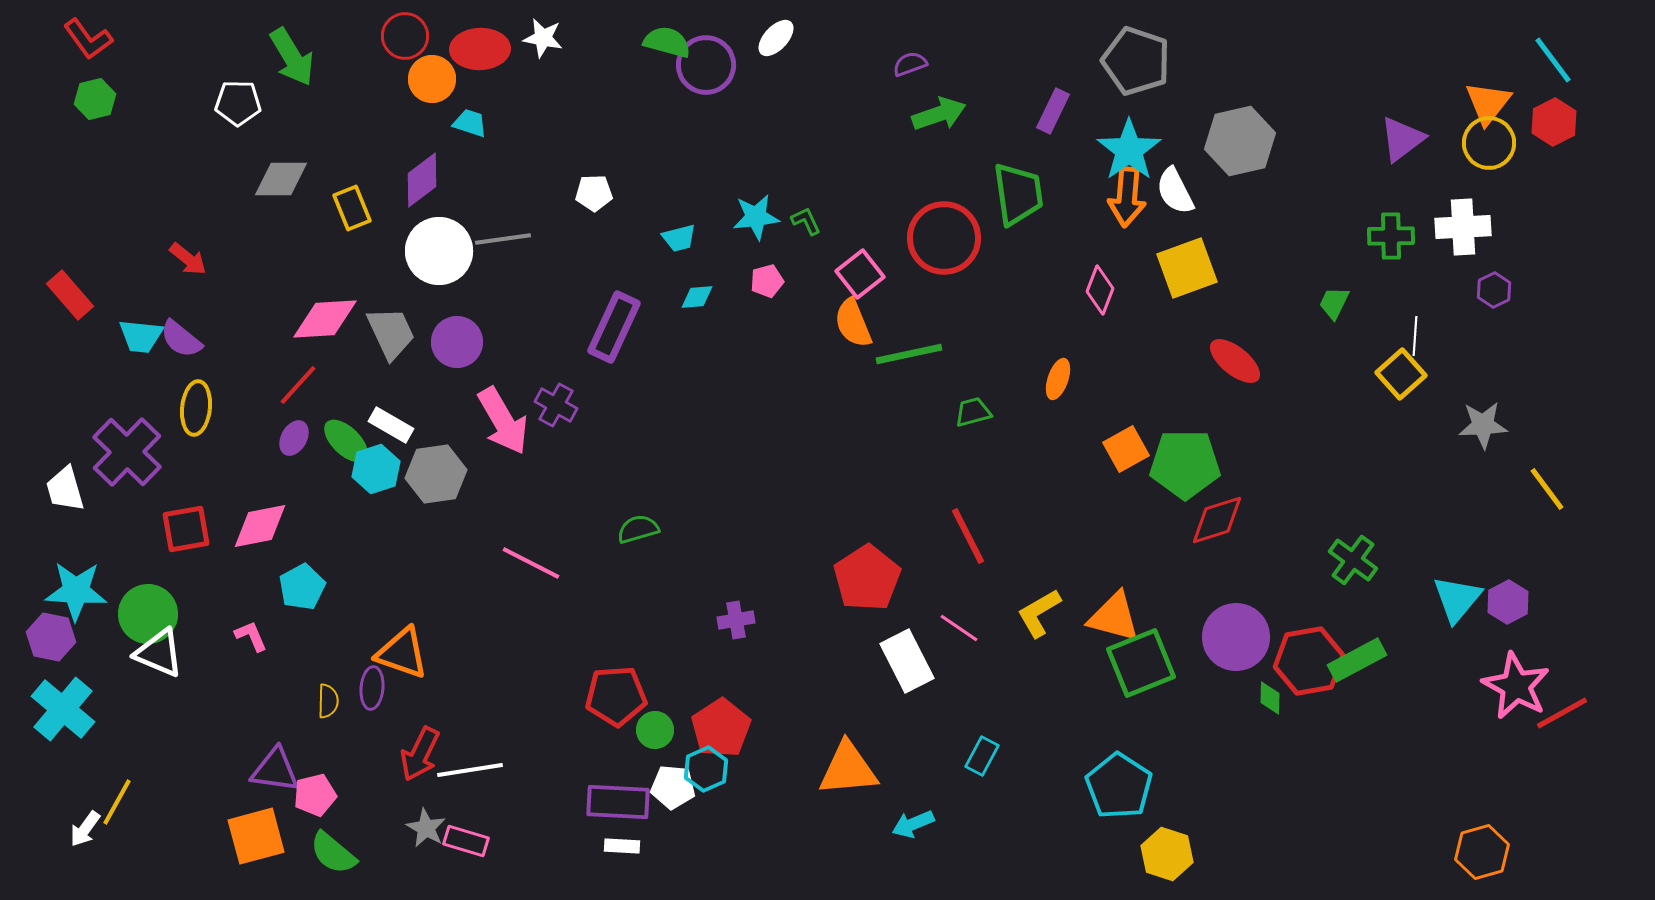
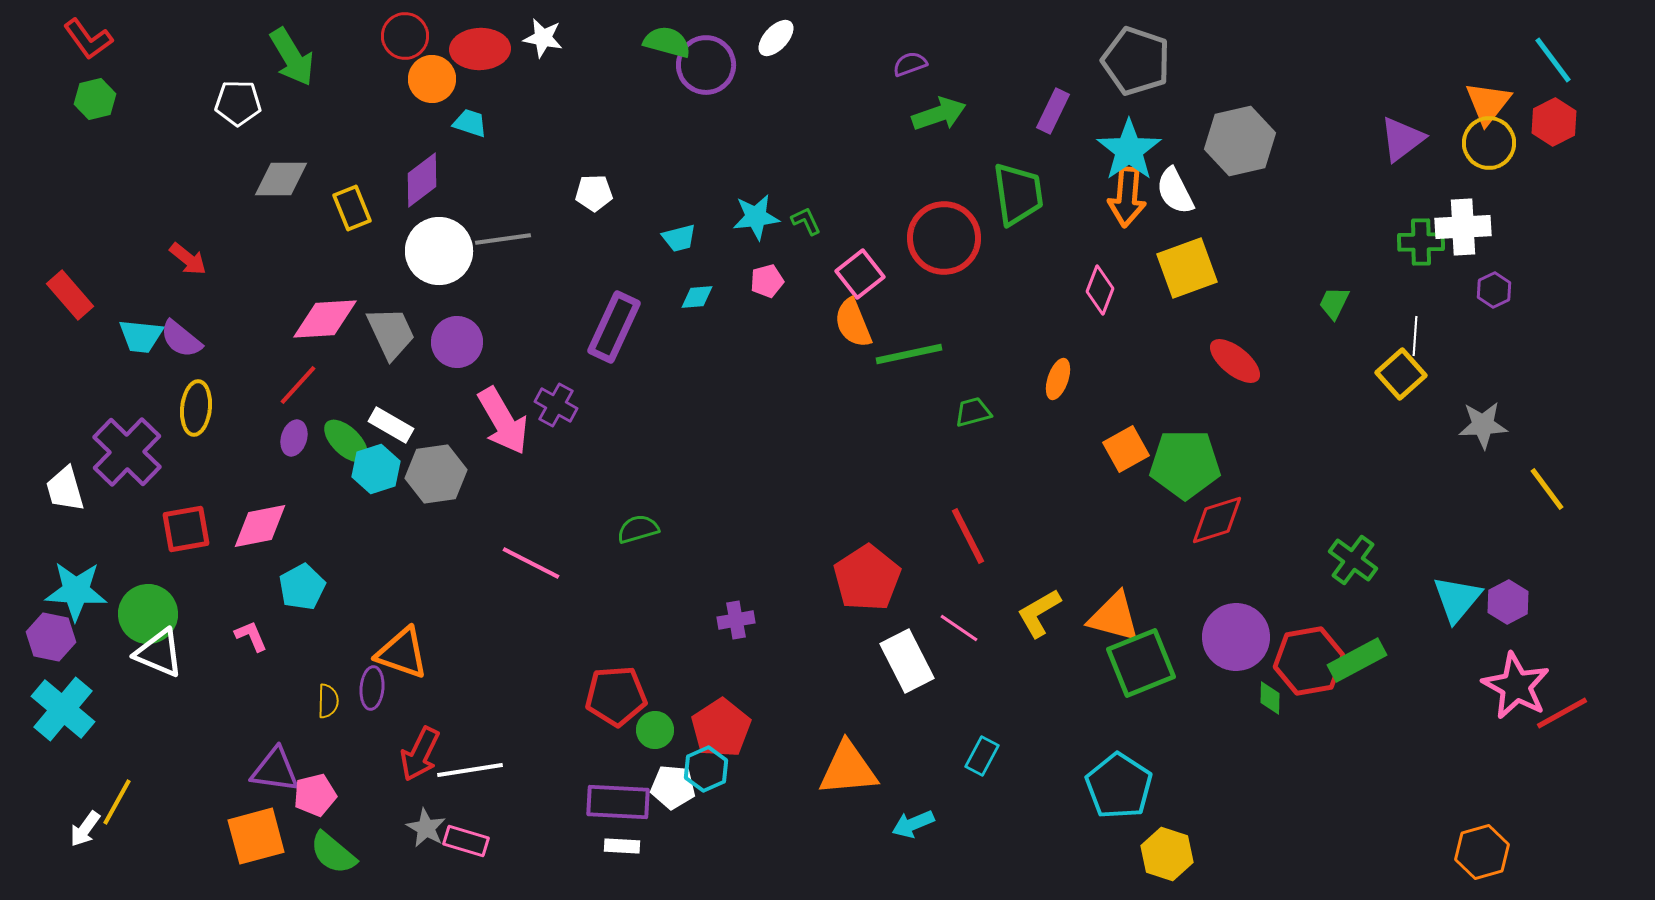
green cross at (1391, 236): moved 30 px right, 6 px down
purple ellipse at (294, 438): rotated 12 degrees counterclockwise
